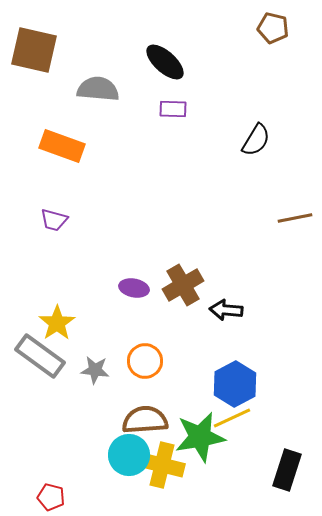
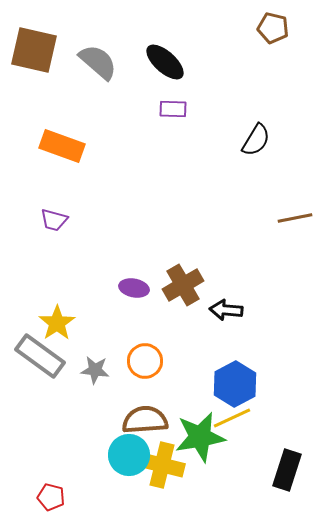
gray semicircle: moved 27 px up; rotated 36 degrees clockwise
